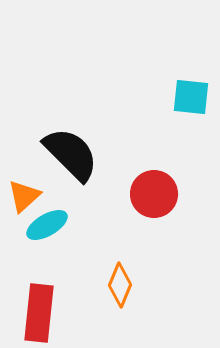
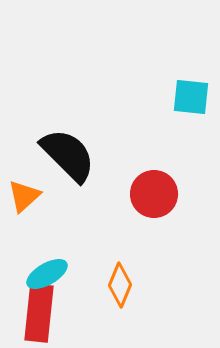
black semicircle: moved 3 px left, 1 px down
cyan ellipse: moved 49 px down
